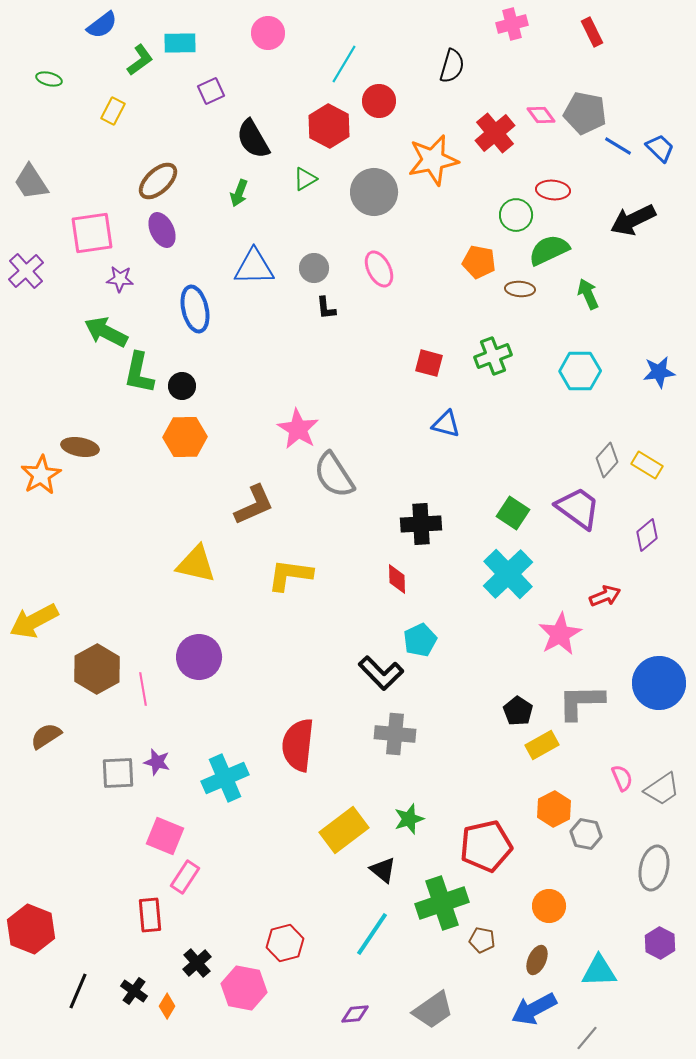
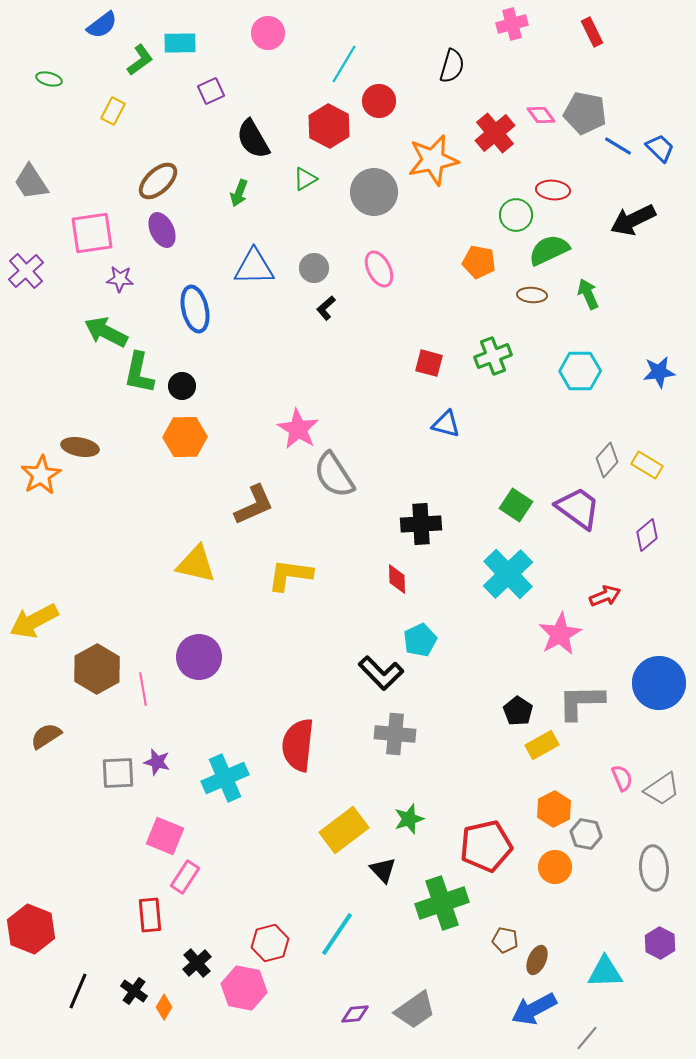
brown ellipse at (520, 289): moved 12 px right, 6 px down
black L-shape at (326, 308): rotated 55 degrees clockwise
green square at (513, 513): moved 3 px right, 8 px up
gray ellipse at (654, 868): rotated 18 degrees counterclockwise
black triangle at (383, 870): rotated 8 degrees clockwise
orange circle at (549, 906): moved 6 px right, 39 px up
cyan line at (372, 934): moved 35 px left
brown pentagon at (482, 940): moved 23 px right
red hexagon at (285, 943): moved 15 px left
cyan triangle at (599, 971): moved 6 px right, 1 px down
orange diamond at (167, 1006): moved 3 px left, 1 px down
gray trapezoid at (433, 1010): moved 18 px left
